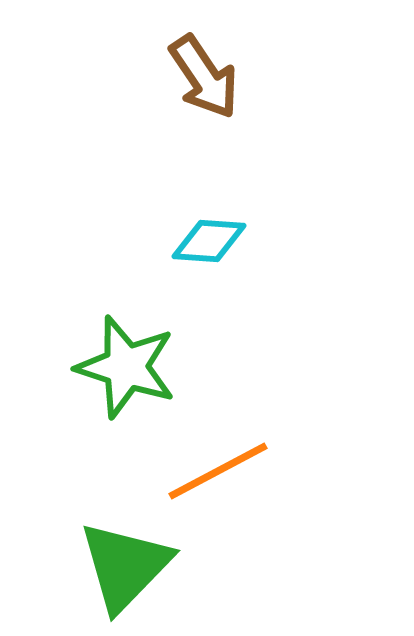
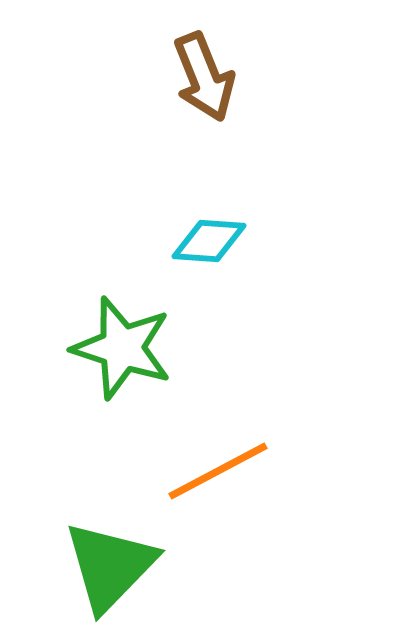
brown arrow: rotated 12 degrees clockwise
green star: moved 4 px left, 19 px up
green triangle: moved 15 px left
